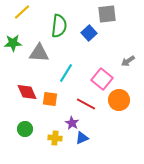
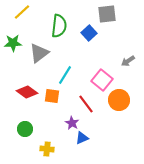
gray triangle: rotated 40 degrees counterclockwise
cyan line: moved 1 px left, 2 px down
pink square: moved 1 px down
red diamond: rotated 30 degrees counterclockwise
orange square: moved 2 px right, 3 px up
red line: rotated 24 degrees clockwise
yellow cross: moved 8 px left, 11 px down
